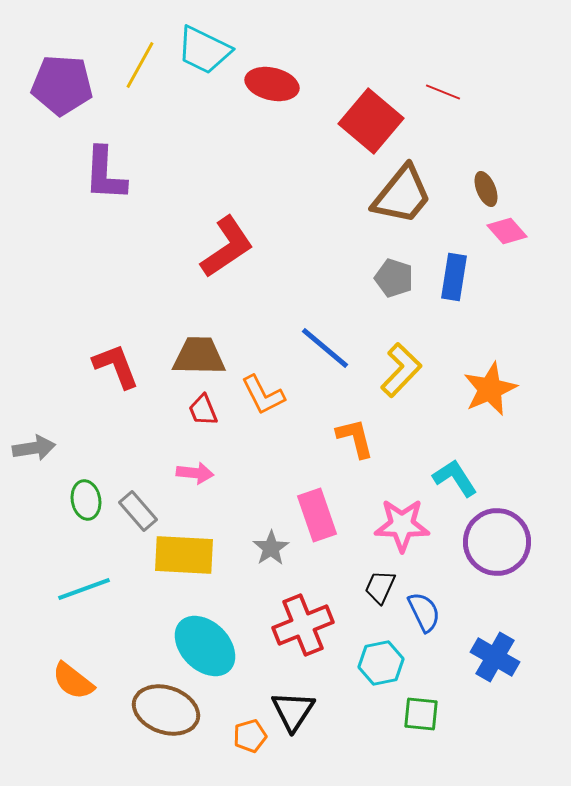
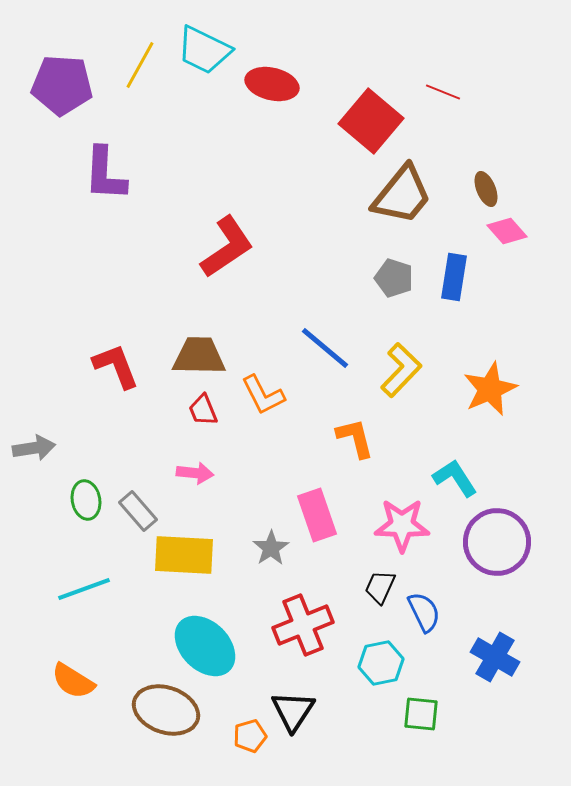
orange semicircle at (73, 681): rotated 6 degrees counterclockwise
